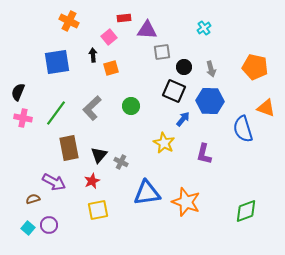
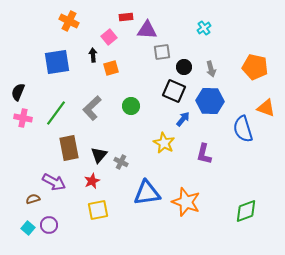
red rectangle: moved 2 px right, 1 px up
